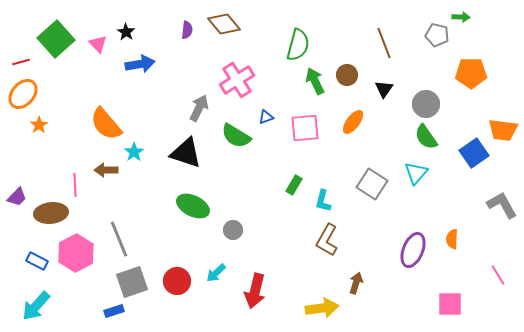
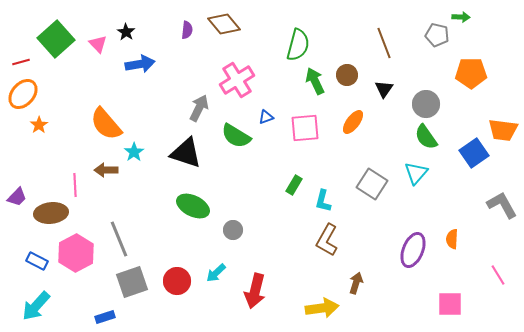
blue rectangle at (114, 311): moved 9 px left, 6 px down
